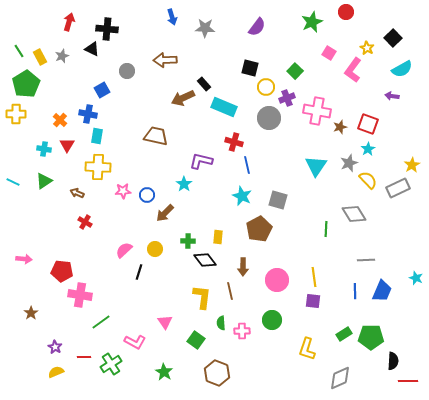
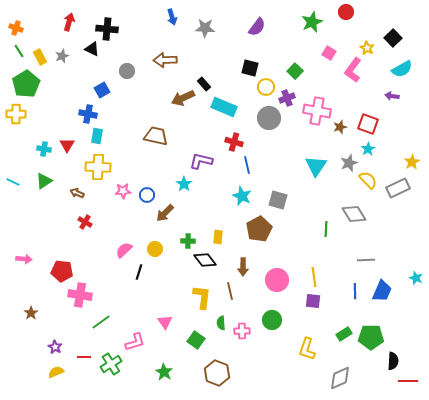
orange cross at (60, 120): moved 44 px left, 92 px up; rotated 24 degrees counterclockwise
yellow star at (412, 165): moved 3 px up
pink L-shape at (135, 342): rotated 45 degrees counterclockwise
